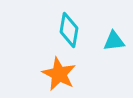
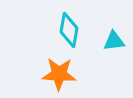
orange star: rotated 24 degrees counterclockwise
